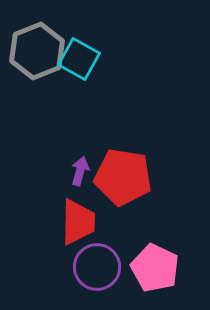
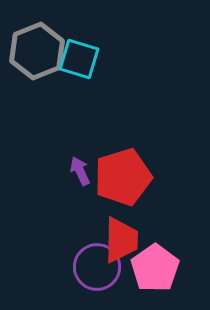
cyan square: rotated 12 degrees counterclockwise
purple arrow: rotated 40 degrees counterclockwise
red pentagon: rotated 26 degrees counterclockwise
red trapezoid: moved 43 px right, 18 px down
pink pentagon: rotated 12 degrees clockwise
